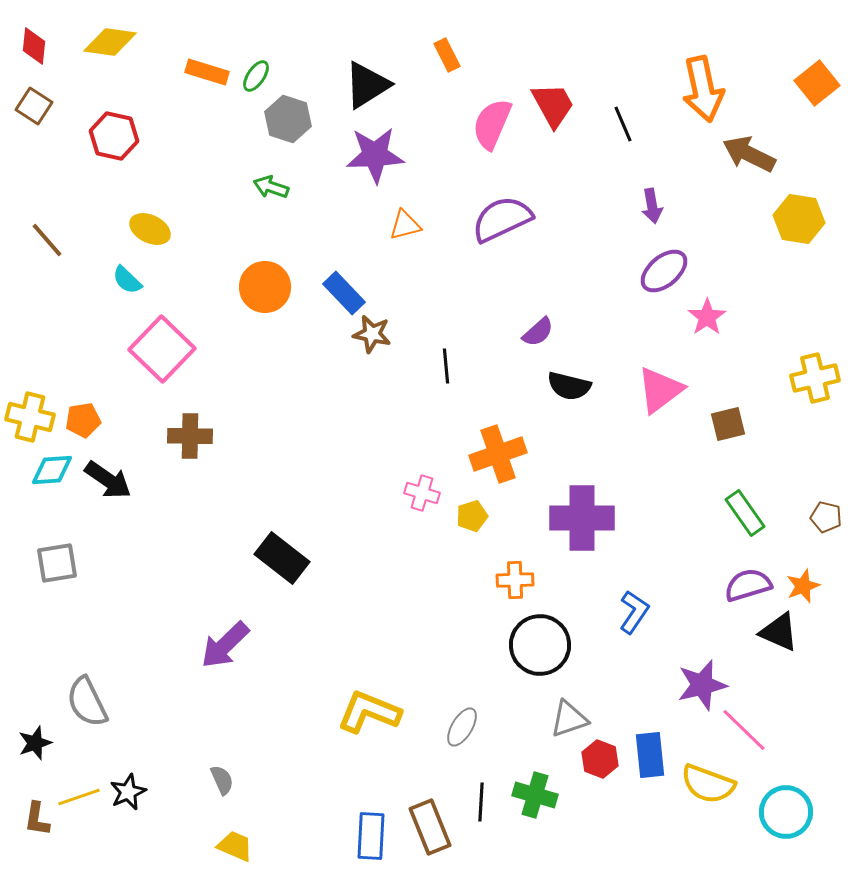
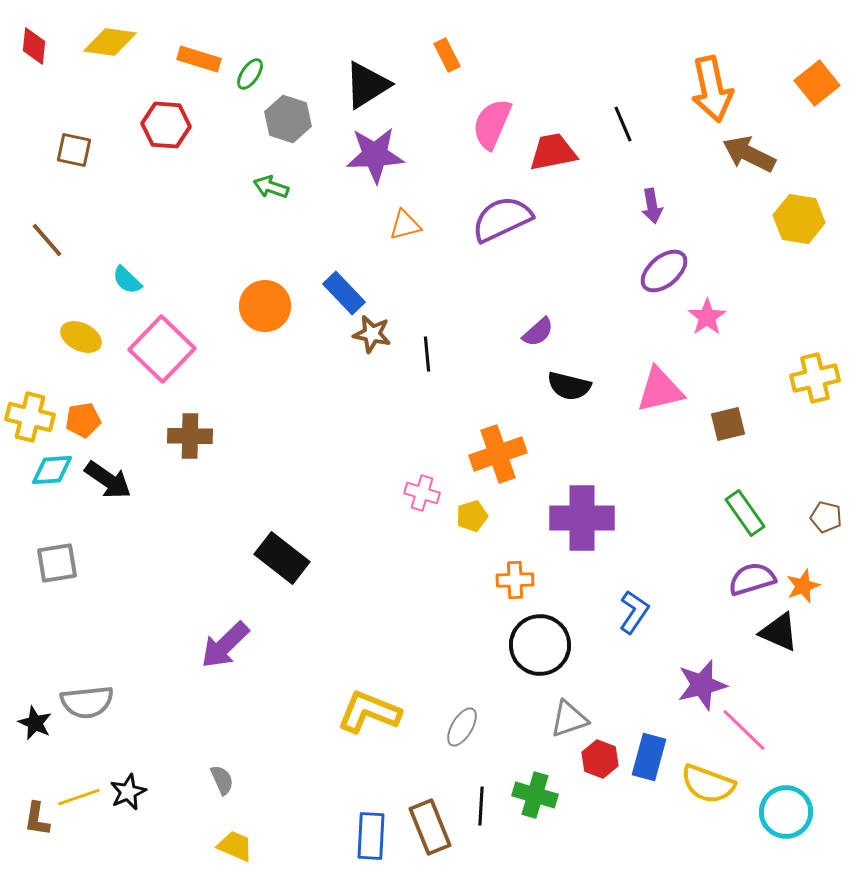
orange rectangle at (207, 72): moved 8 px left, 13 px up
green ellipse at (256, 76): moved 6 px left, 2 px up
orange arrow at (703, 89): moved 9 px right
red trapezoid at (553, 105): moved 47 px down; rotated 72 degrees counterclockwise
brown square at (34, 106): moved 40 px right, 44 px down; rotated 21 degrees counterclockwise
red hexagon at (114, 136): moved 52 px right, 11 px up; rotated 9 degrees counterclockwise
yellow ellipse at (150, 229): moved 69 px left, 108 px down
orange circle at (265, 287): moved 19 px down
black line at (446, 366): moved 19 px left, 12 px up
pink triangle at (660, 390): rotated 24 degrees clockwise
purple semicircle at (748, 585): moved 4 px right, 6 px up
gray semicircle at (87, 702): rotated 70 degrees counterclockwise
black star at (35, 743): moved 20 px up; rotated 28 degrees counterclockwise
blue rectangle at (650, 755): moved 1 px left, 2 px down; rotated 21 degrees clockwise
black line at (481, 802): moved 4 px down
